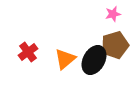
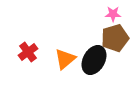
pink star: rotated 14 degrees clockwise
brown pentagon: moved 7 px up
